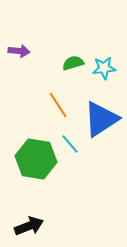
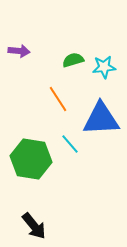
green semicircle: moved 3 px up
cyan star: moved 1 px up
orange line: moved 6 px up
blue triangle: rotated 30 degrees clockwise
green hexagon: moved 5 px left
black arrow: moved 5 px right; rotated 72 degrees clockwise
